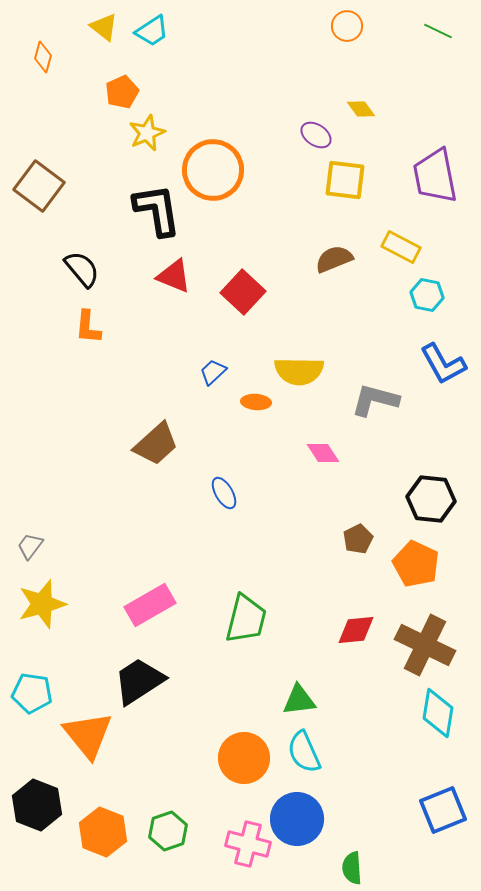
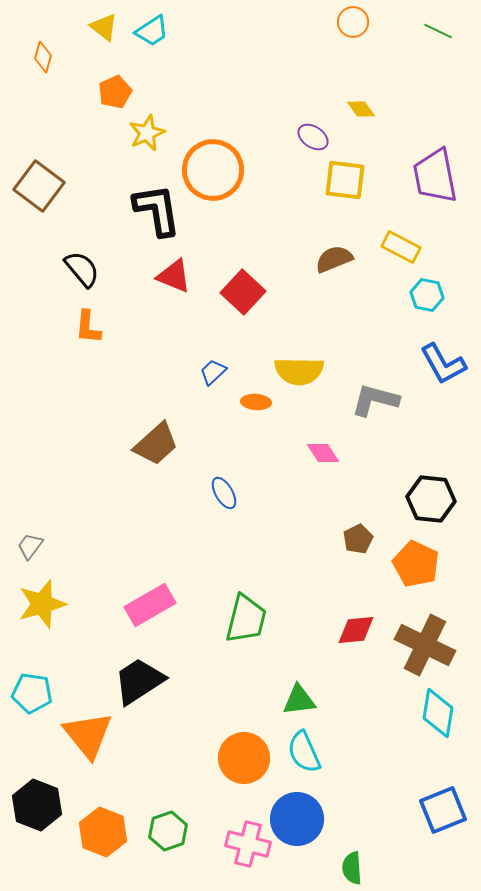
orange circle at (347, 26): moved 6 px right, 4 px up
orange pentagon at (122, 92): moved 7 px left
purple ellipse at (316, 135): moved 3 px left, 2 px down
